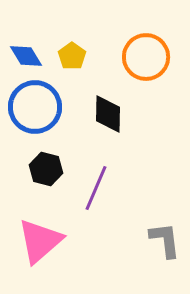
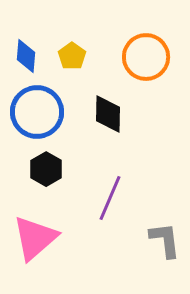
blue diamond: rotated 36 degrees clockwise
blue circle: moved 2 px right, 5 px down
black hexagon: rotated 16 degrees clockwise
purple line: moved 14 px right, 10 px down
pink triangle: moved 5 px left, 3 px up
